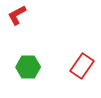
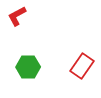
red L-shape: moved 1 px down
